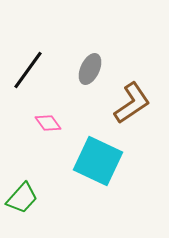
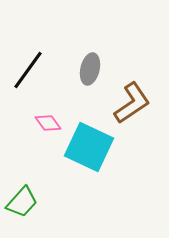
gray ellipse: rotated 12 degrees counterclockwise
cyan square: moved 9 px left, 14 px up
green trapezoid: moved 4 px down
